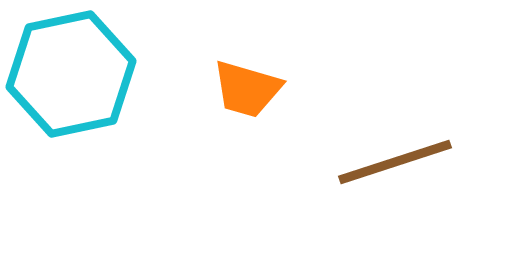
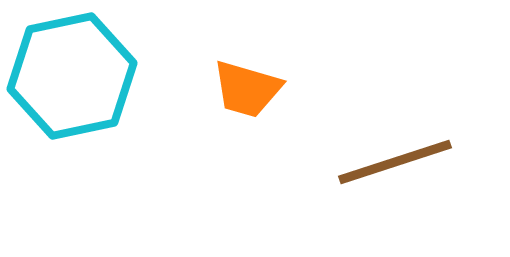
cyan hexagon: moved 1 px right, 2 px down
